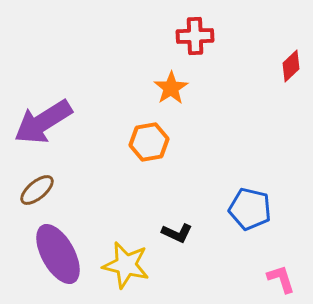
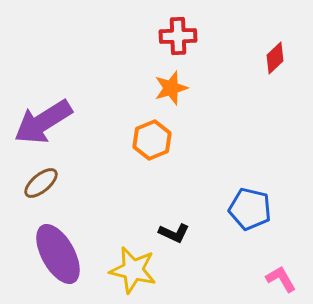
red cross: moved 17 px left
red diamond: moved 16 px left, 8 px up
orange star: rotated 16 degrees clockwise
orange hexagon: moved 3 px right, 2 px up; rotated 12 degrees counterclockwise
brown ellipse: moved 4 px right, 7 px up
black L-shape: moved 3 px left
yellow star: moved 7 px right, 5 px down
pink L-shape: rotated 12 degrees counterclockwise
